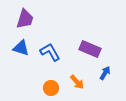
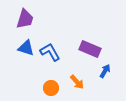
blue triangle: moved 5 px right
blue arrow: moved 2 px up
